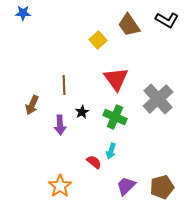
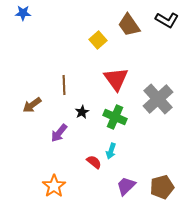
brown arrow: rotated 30 degrees clockwise
purple arrow: moved 1 px left, 8 px down; rotated 42 degrees clockwise
orange star: moved 6 px left
